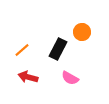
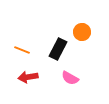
orange line: rotated 63 degrees clockwise
red arrow: rotated 24 degrees counterclockwise
